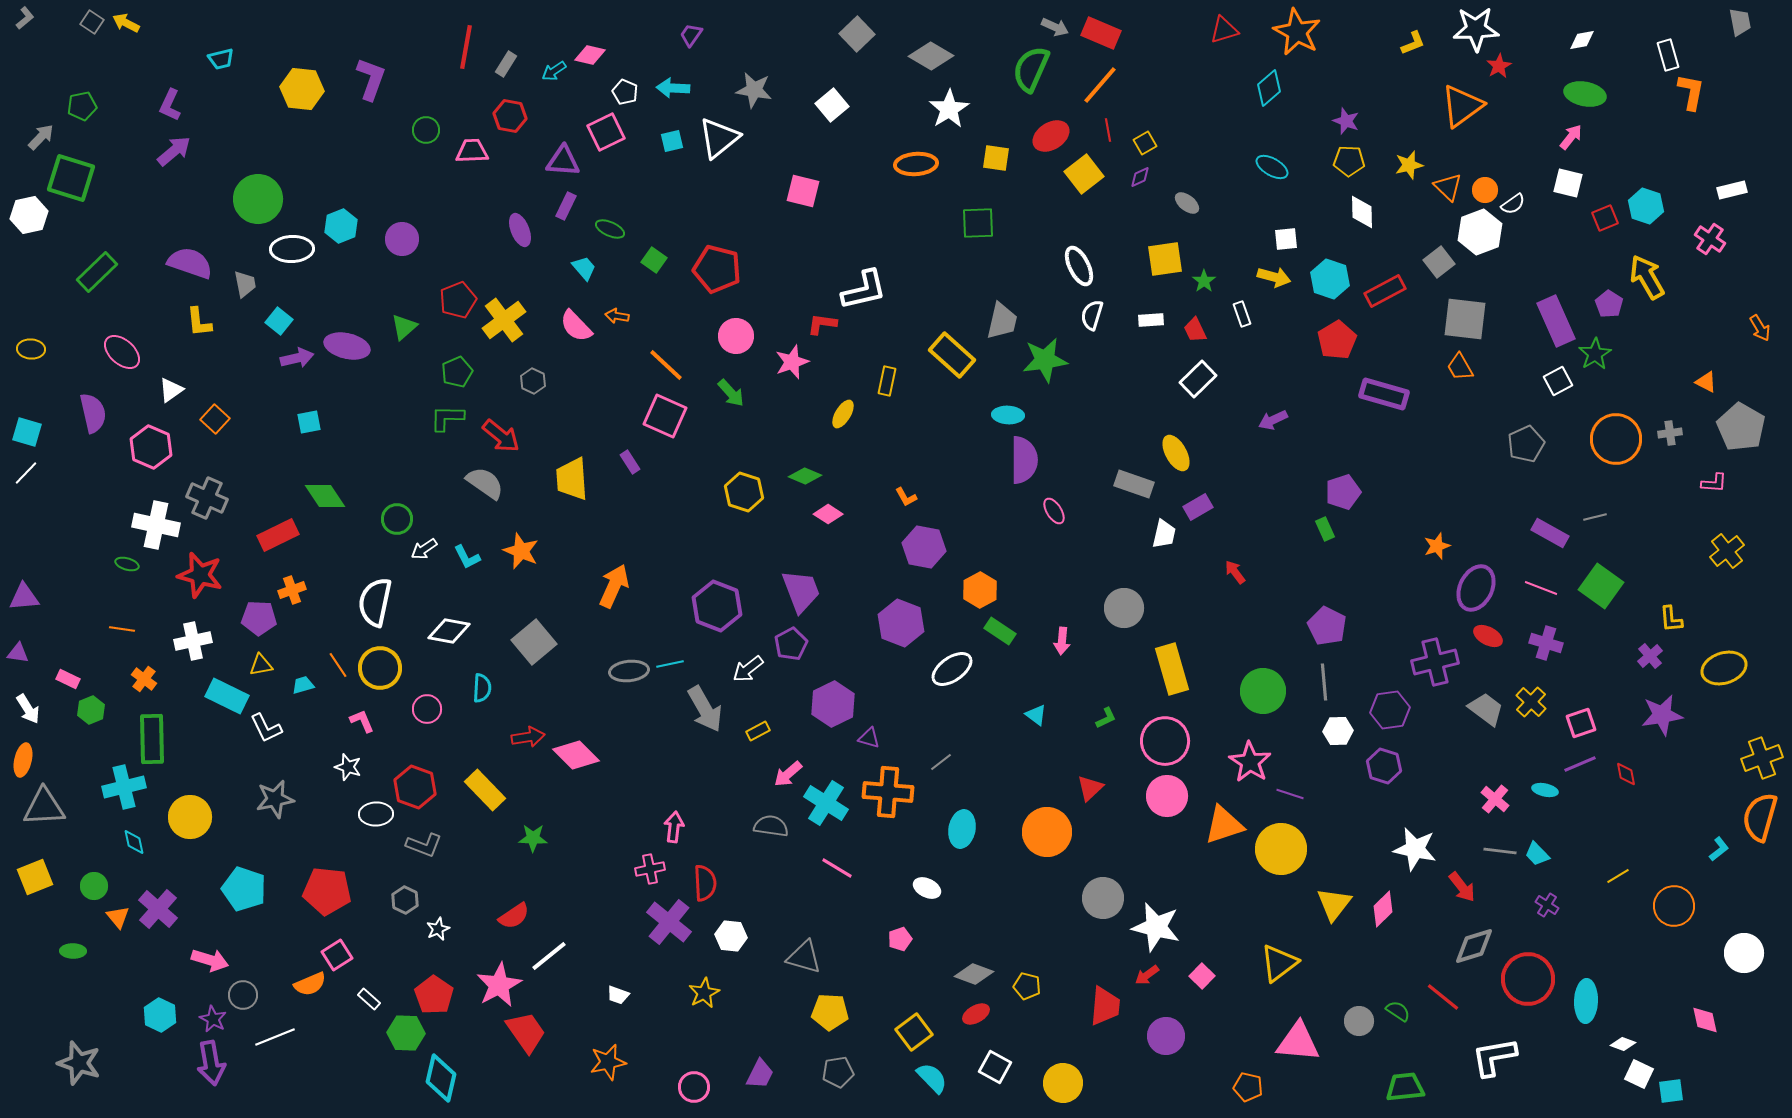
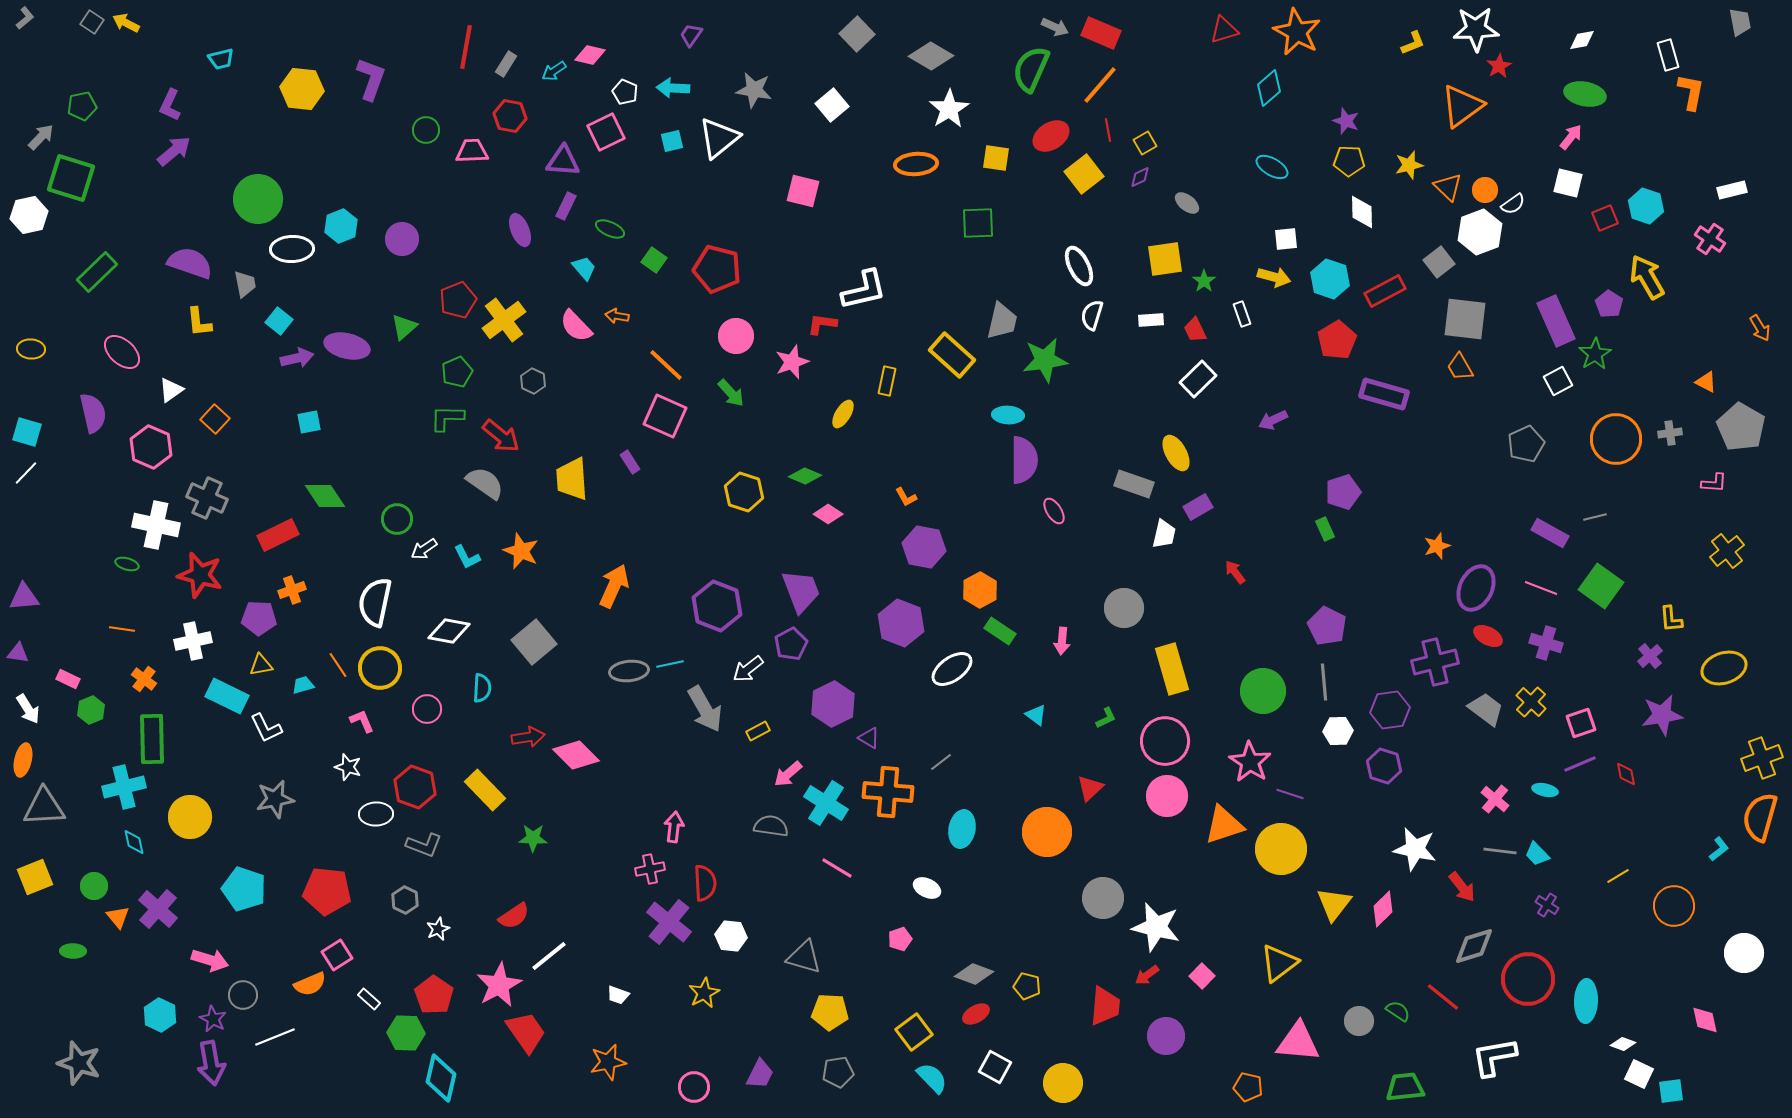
purple triangle at (869, 738): rotated 15 degrees clockwise
